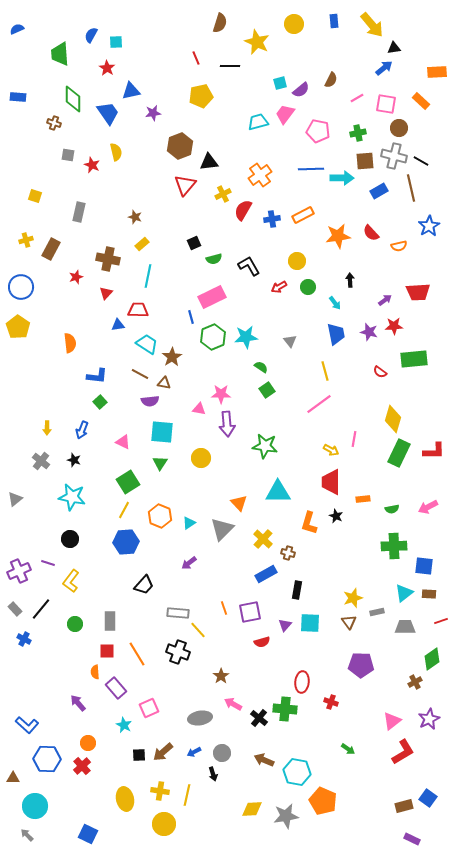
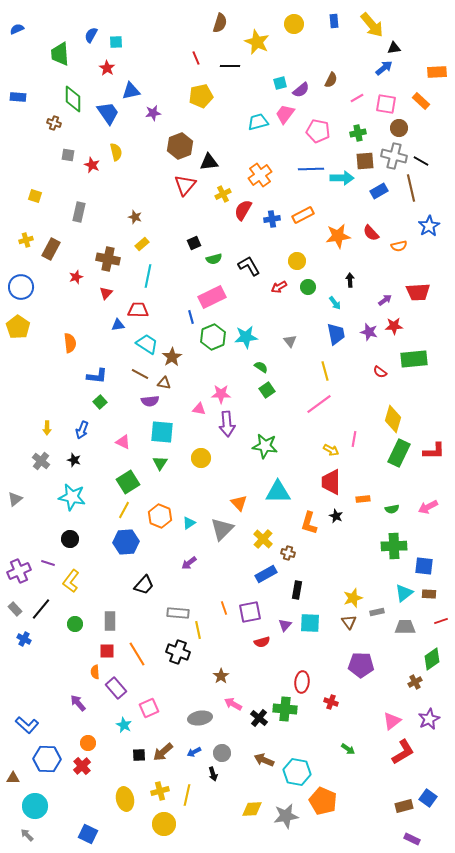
yellow line at (198, 630): rotated 30 degrees clockwise
yellow cross at (160, 791): rotated 24 degrees counterclockwise
